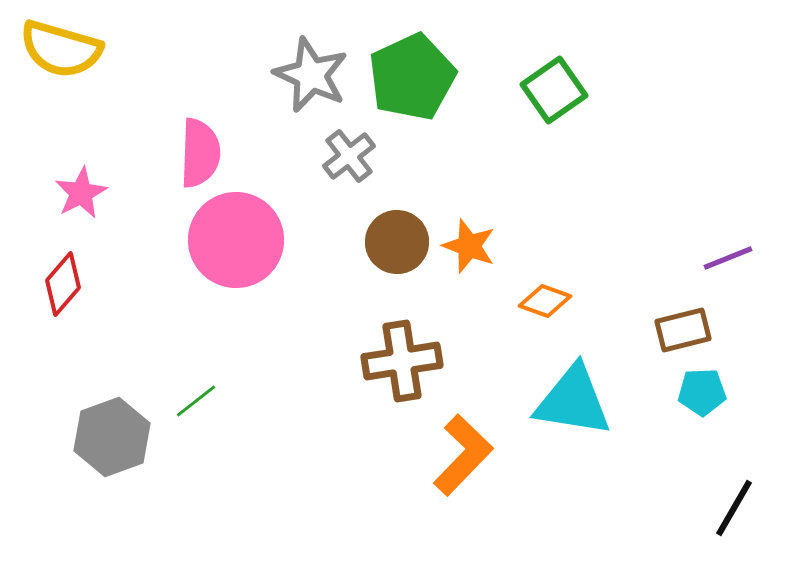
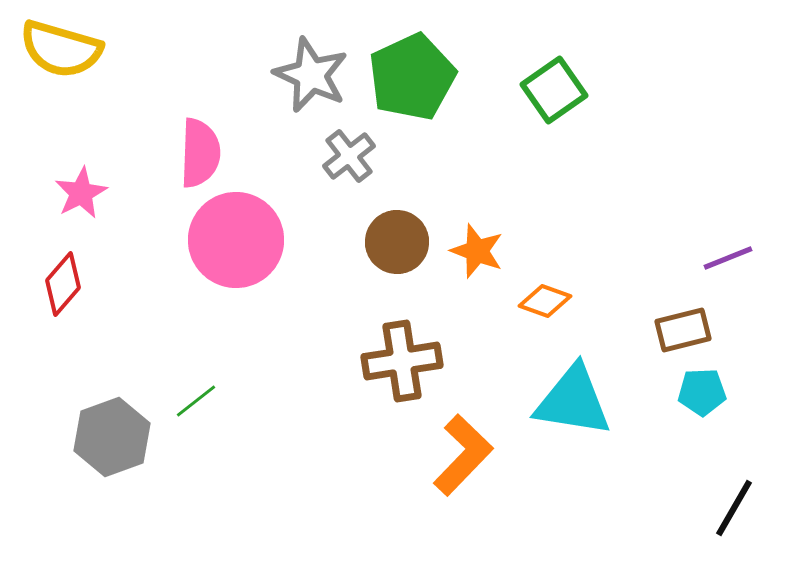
orange star: moved 8 px right, 5 px down
